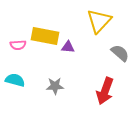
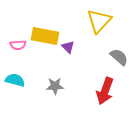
purple triangle: rotated 40 degrees clockwise
gray semicircle: moved 1 px left, 4 px down
